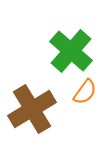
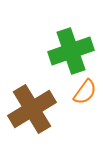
green cross: rotated 30 degrees clockwise
